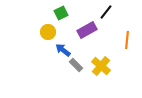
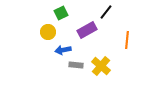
blue arrow: rotated 49 degrees counterclockwise
gray rectangle: rotated 40 degrees counterclockwise
